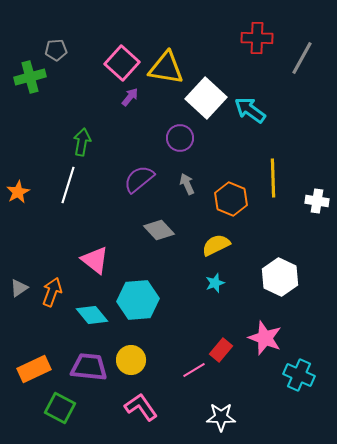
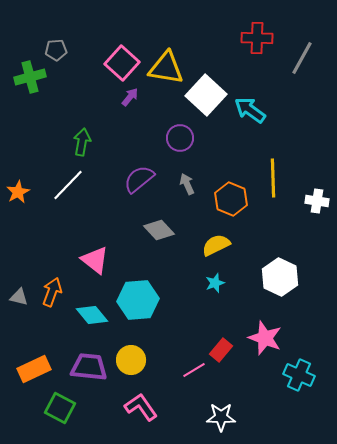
white square: moved 3 px up
white line: rotated 27 degrees clockwise
gray triangle: moved 9 px down; rotated 48 degrees clockwise
